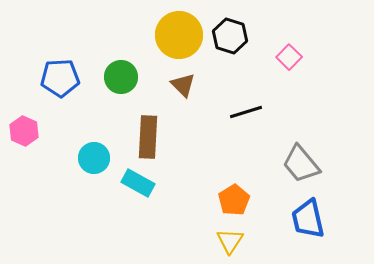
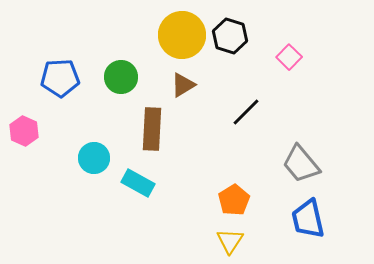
yellow circle: moved 3 px right
brown triangle: rotated 44 degrees clockwise
black line: rotated 28 degrees counterclockwise
brown rectangle: moved 4 px right, 8 px up
